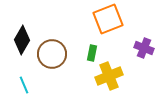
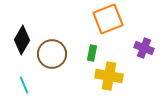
yellow cross: rotated 32 degrees clockwise
